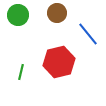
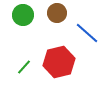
green circle: moved 5 px right
blue line: moved 1 px left, 1 px up; rotated 10 degrees counterclockwise
green line: moved 3 px right, 5 px up; rotated 28 degrees clockwise
